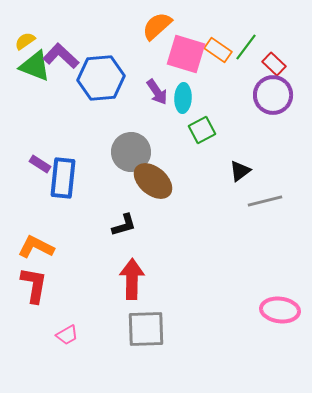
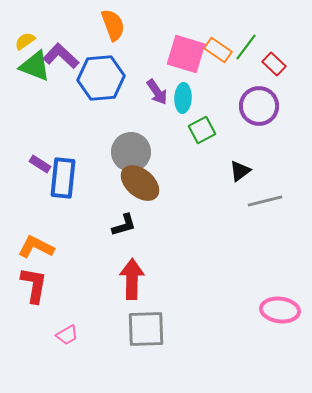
orange semicircle: moved 44 px left, 1 px up; rotated 112 degrees clockwise
purple circle: moved 14 px left, 11 px down
brown ellipse: moved 13 px left, 2 px down
